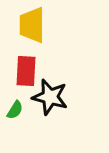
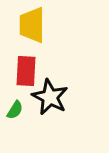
black star: rotated 12 degrees clockwise
